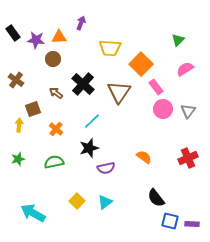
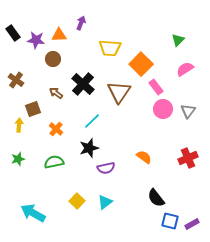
orange triangle: moved 2 px up
purple rectangle: rotated 32 degrees counterclockwise
